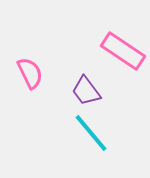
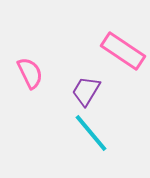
purple trapezoid: rotated 68 degrees clockwise
